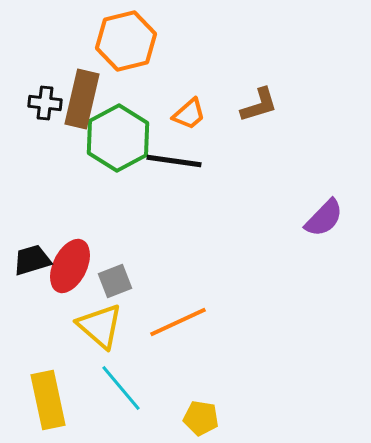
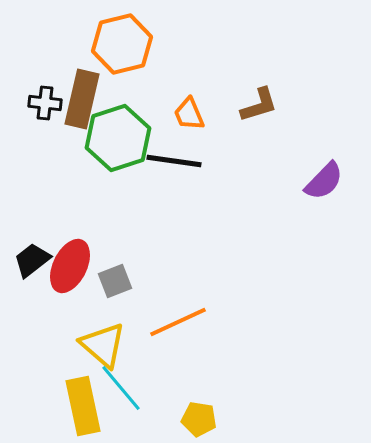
orange hexagon: moved 4 px left, 3 px down
orange trapezoid: rotated 108 degrees clockwise
green hexagon: rotated 10 degrees clockwise
purple semicircle: moved 37 px up
black trapezoid: rotated 21 degrees counterclockwise
yellow triangle: moved 3 px right, 19 px down
yellow rectangle: moved 35 px right, 6 px down
yellow pentagon: moved 2 px left, 1 px down
